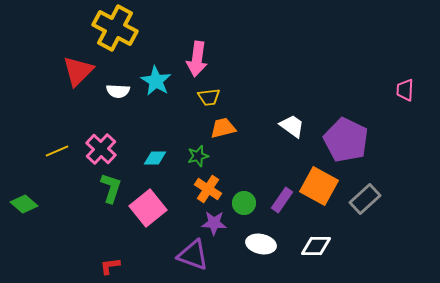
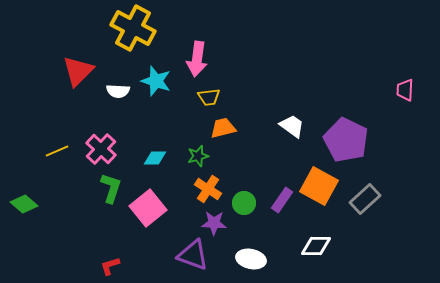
yellow cross: moved 18 px right
cyan star: rotated 12 degrees counterclockwise
white ellipse: moved 10 px left, 15 px down
red L-shape: rotated 10 degrees counterclockwise
